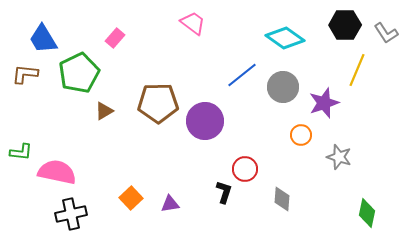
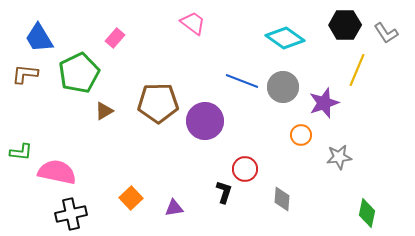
blue trapezoid: moved 4 px left, 1 px up
blue line: moved 6 px down; rotated 60 degrees clockwise
gray star: rotated 25 degrees counterclockwise
purple triangle: moved 4 px right, 4 px down
